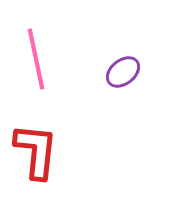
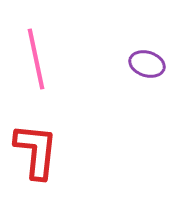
purple ellipse: moved 24 px right, 8 px up; rotated 56 degrees clockwise
